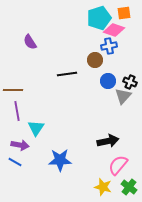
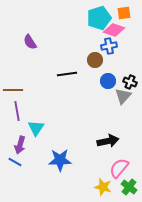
purple arrow: rotated 96 degrees clockwise
pink semicircle: moved 1 px right, 3 px down
